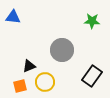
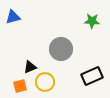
blue triangle: rotated 21 degrees counterclockwise
gray circle: moved 1 px left, 1 px up
black triangle: moved 1 px right, 1 px down
black rectangle: rotated 30 degrees clockwise
